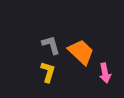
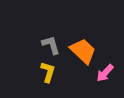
orange trapezoid: moved 2 px right, 1 px up
pink arrow: rotated 54 degrees clockwise
